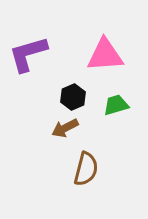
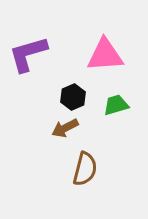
brown semicircle: moved 1 px left
